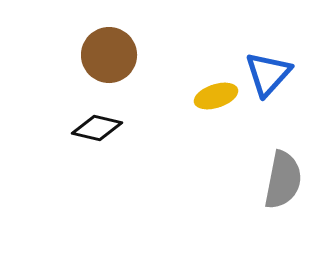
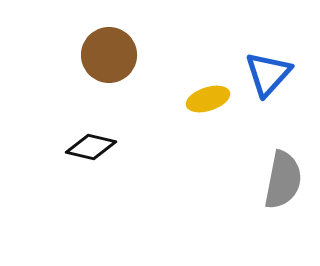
yellow ellipse: moved 8 px left, 3 px down
black diamond: moved 6 px left, 19 px down
